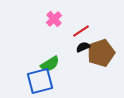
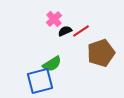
black semicircle: moved 18 px left, 16 px up
green semicircle: moved 2 px right
